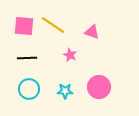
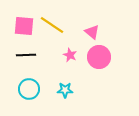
yellow line: moved 1 px left
pink triangle: rotated 21 degrees clockwise
black line: moved 1 px left, 3 px up
pink circle: moved 30 px up
cyan star: moved 1 px up
